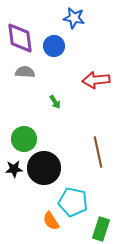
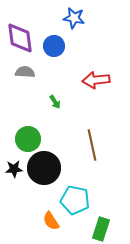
green circle: moved 4 px right
brown line: moved 6 px left, 7 px up
cyan pentagon: moved 2 px right, 2 px up
